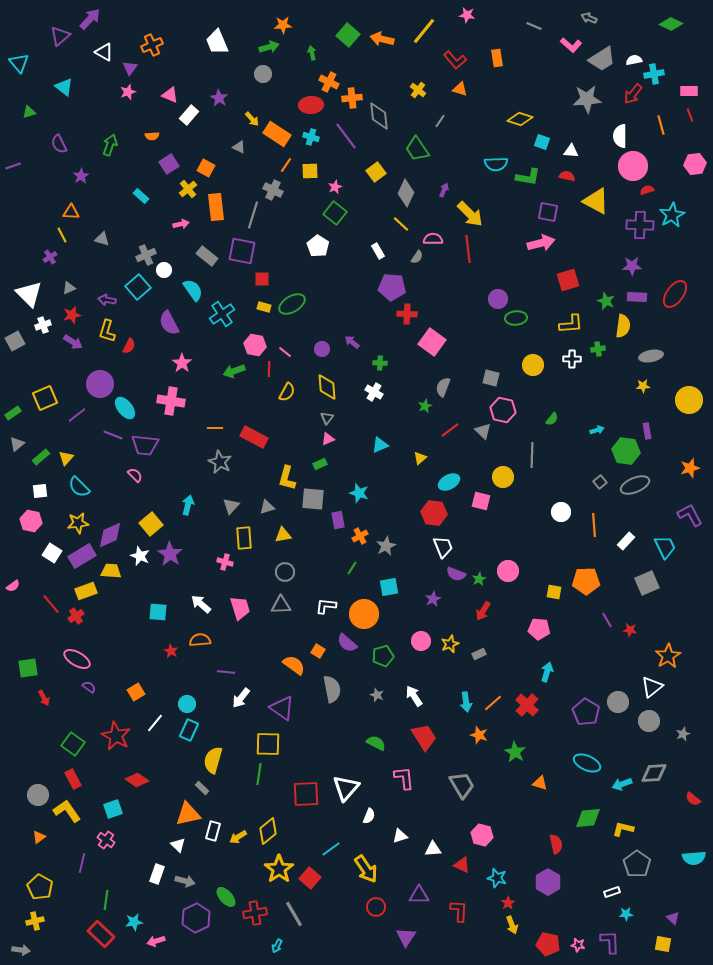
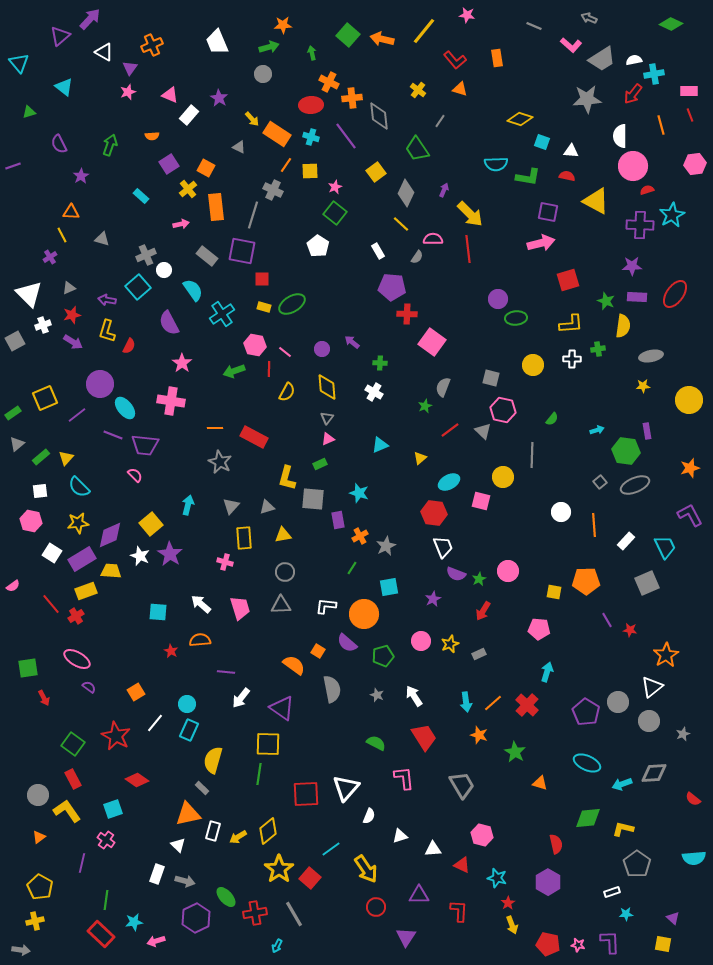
purple rectangle at (82, 556): moved 3 px down
orange star at (668, 656): moved 2 px left, 1 px up
